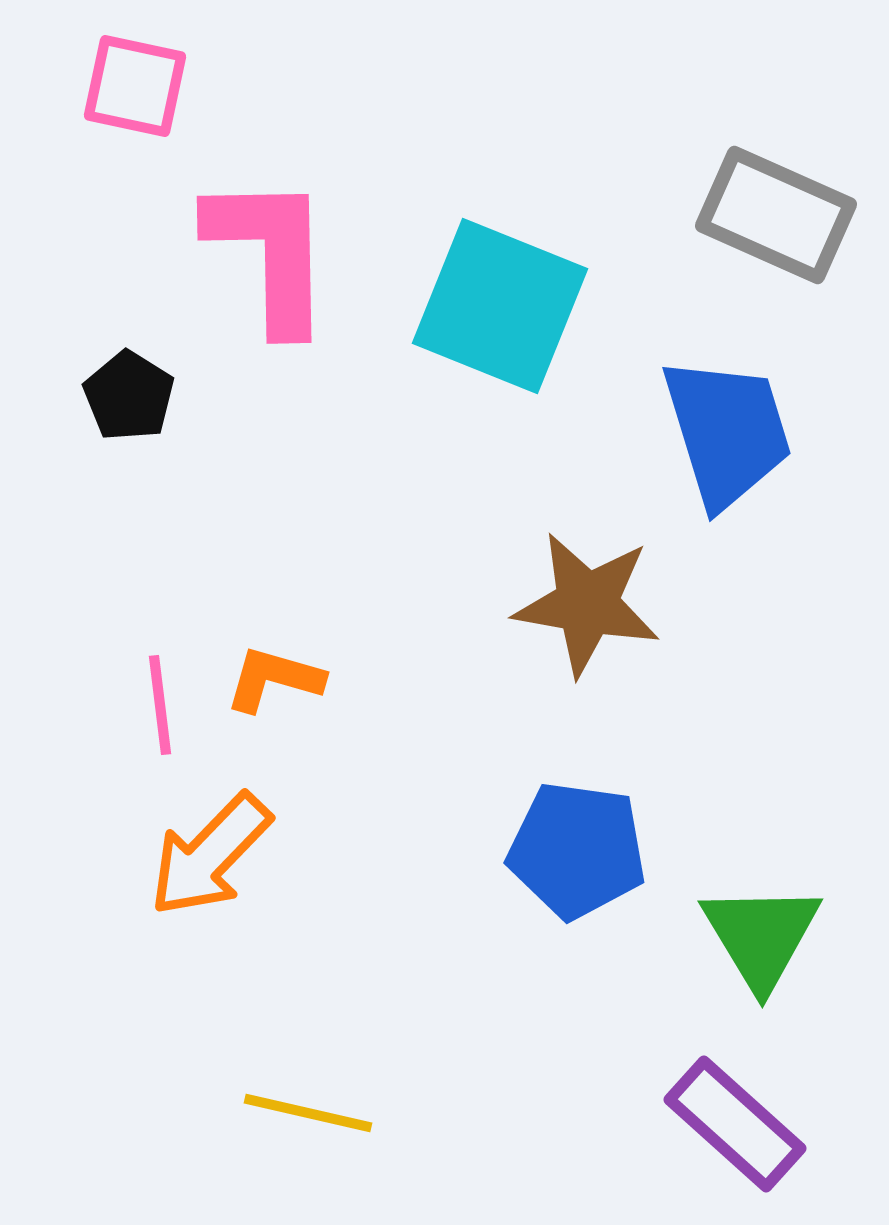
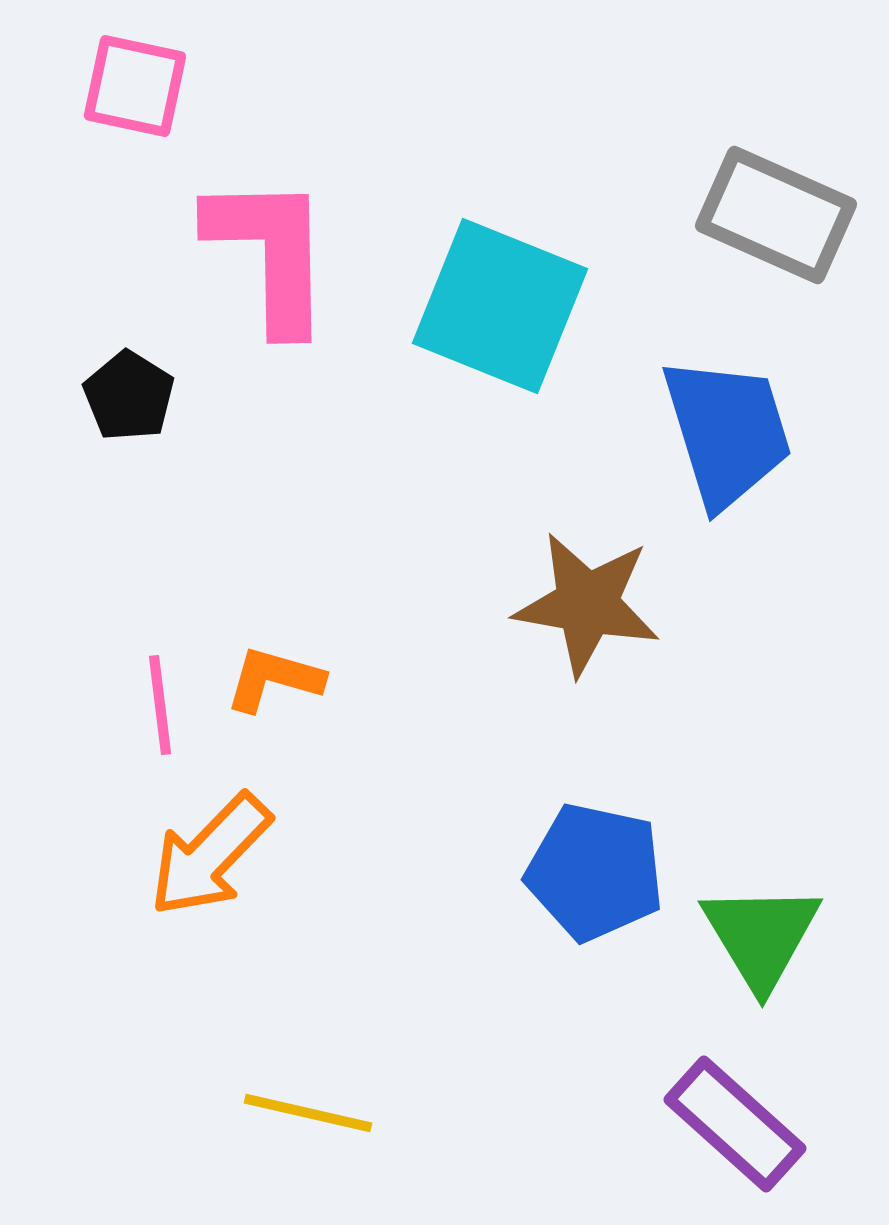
blue pentagon: moved 18 px right, 22 px down; rotated 4 degrees clockwise
